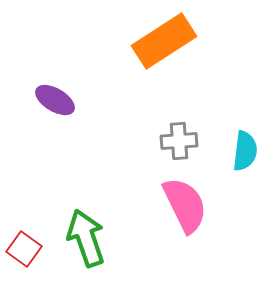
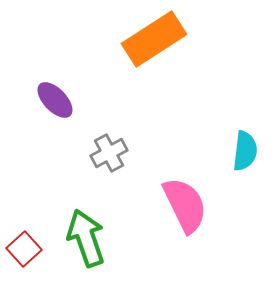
orange rectangle: moved 10 px left, 2 px up
purple ellipse: rotated 15 degrees clockwise
gray cross: moved 70 px left, 12 px down; rotated 24 degrees counterclockwise
red square: rotated 12 degrees clockwise
